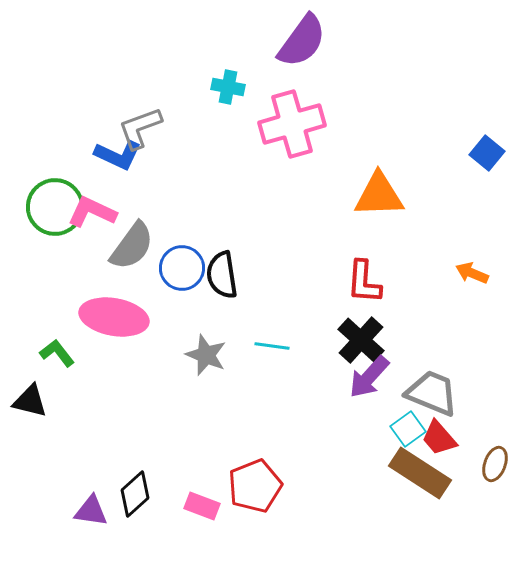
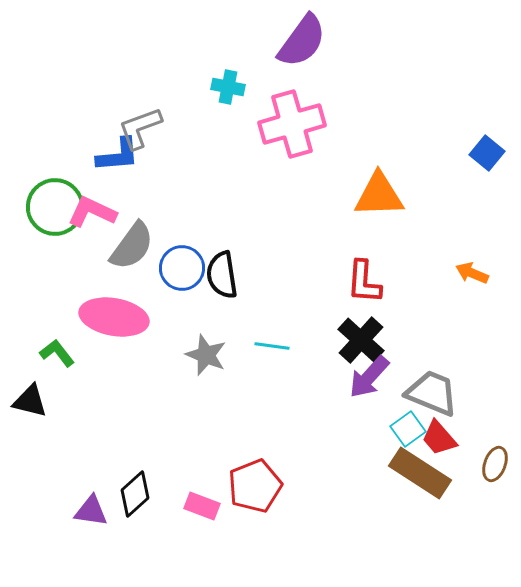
blue L-shape: rotated 30 degrees counterclockwise
